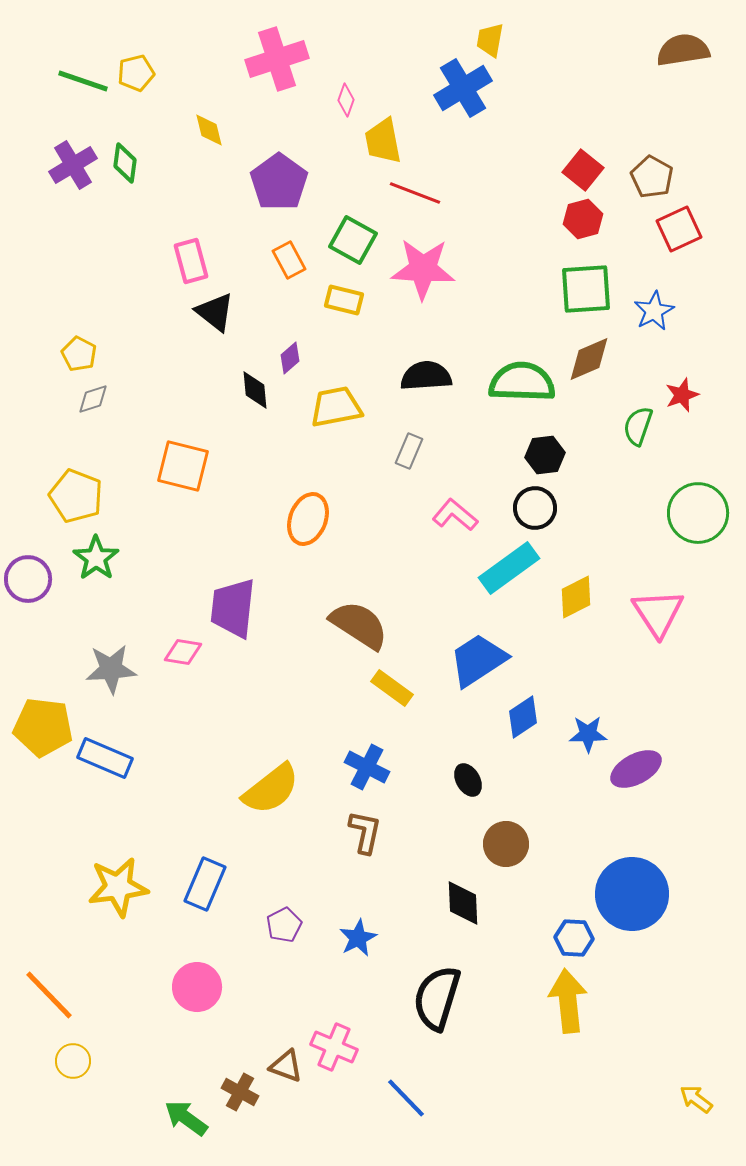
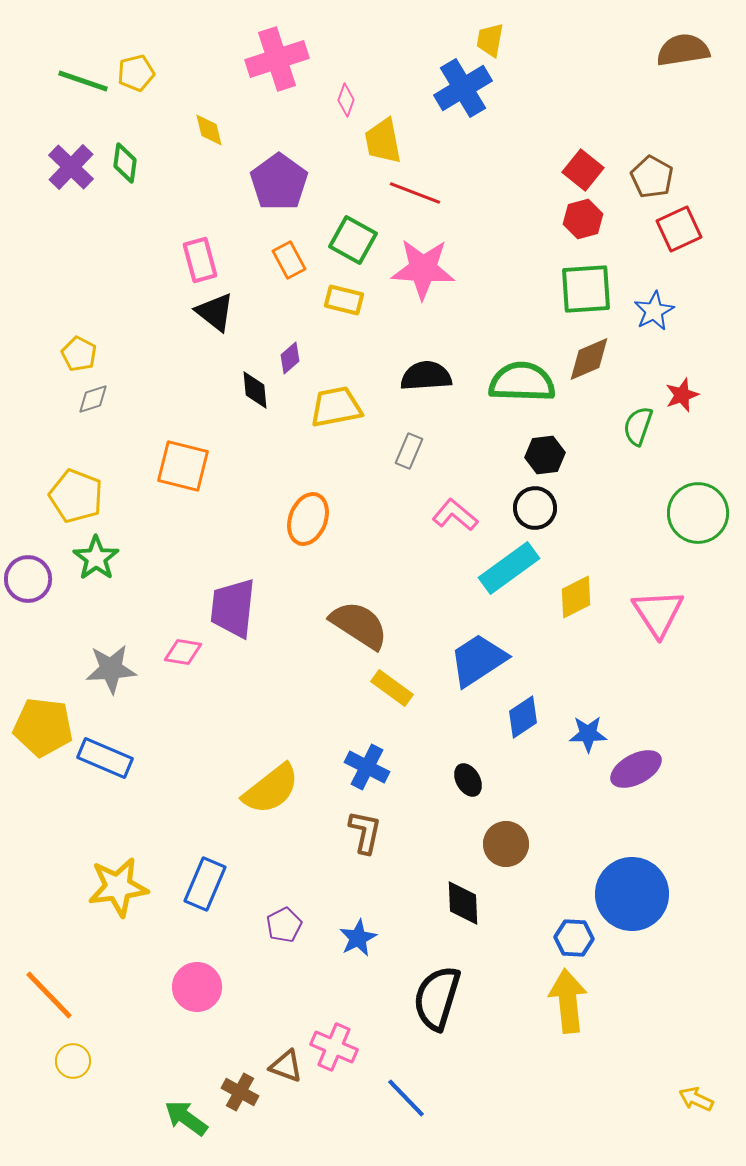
purple cross at (73, 165): moved 2 px left, 2 px down; rotated 15 degrees counterclockwise
pink rectangle at (191, 261): moved 9 px right, 1 px up
yellow arrow at (696, 1099): rotated 12 degrees counterclockwise
